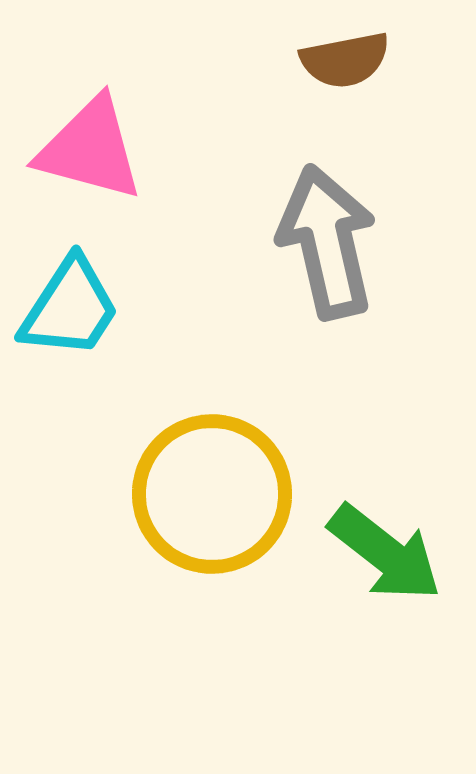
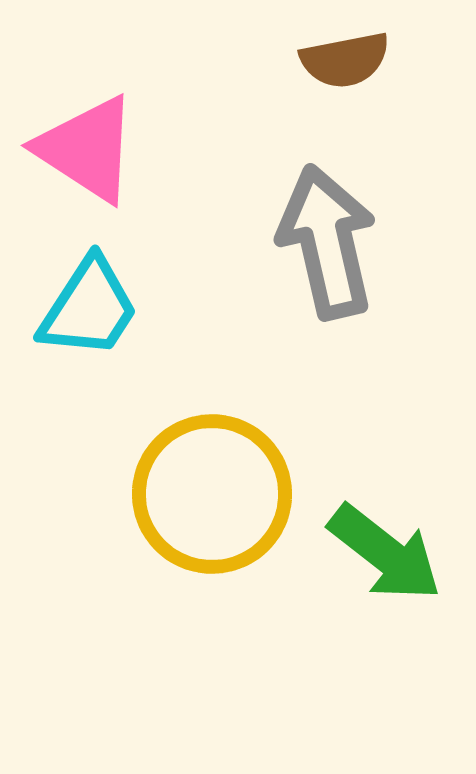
pink triangle: moved 3 px left; rotated 18 degrees clockwise
cyan trapezoid: moved 19 px right
